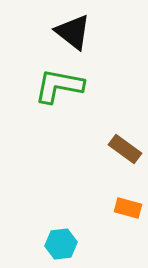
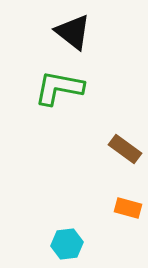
green L-shape: moved 2 px down
cyan hexagon: moved 6 px right
